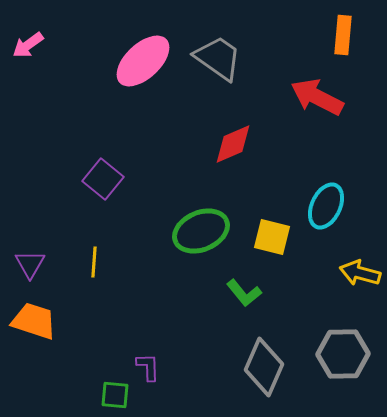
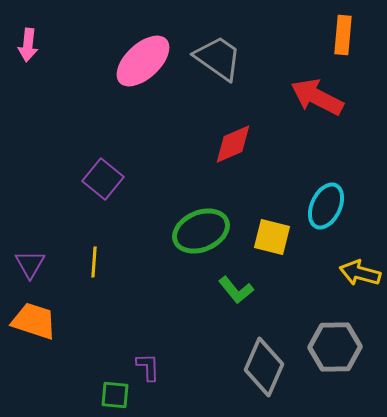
pink arrow: rotated 48 degrees counterclockwise
green L-shape: moved 8 px left, 3 px up
gray hexagon: moved 8 px left, 7 px up
